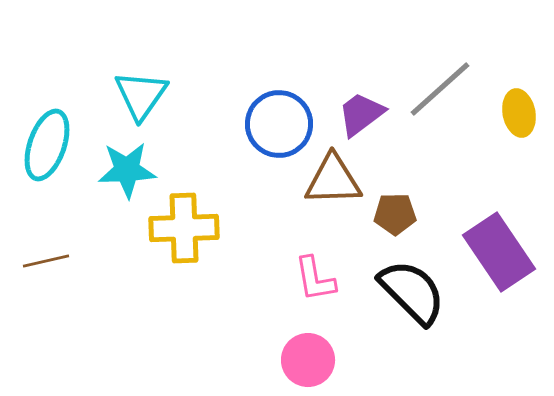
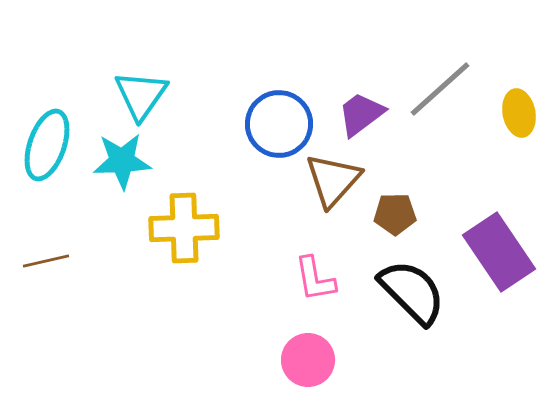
cyan star: moved 5 px left, 9 px up
brown triangle: rotated 46 degrees counterclockwise
